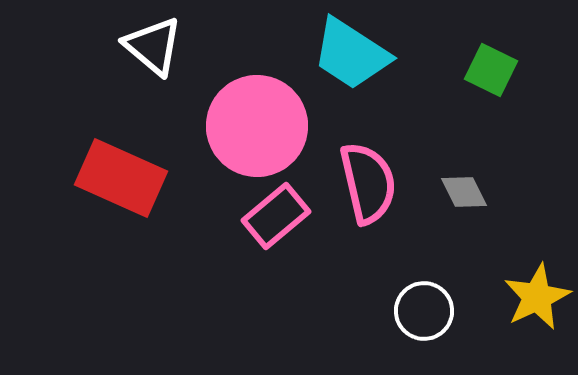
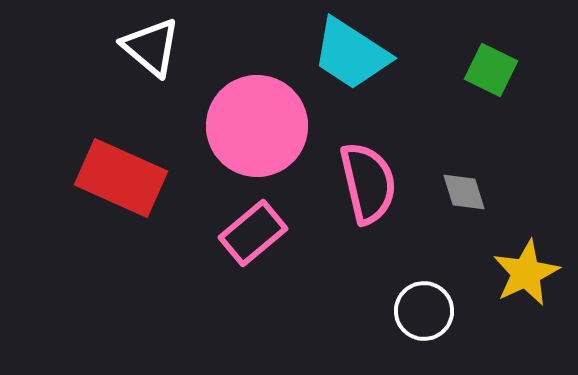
white triangle: moved 2 px left, 1 px down
gray diamond: rotated 9 degrees clockwise
pink rectangle: moved 23 px left, 17 px down
yellow star: moved 11 px left, 24 px up
